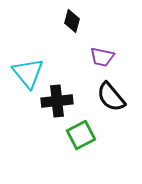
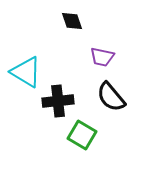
black diamond: rotated 35 degrees counterclockwise
cyan triangle: moved 2 px left, 1 px up; rotated 20 degrees counterclockwise
black cross: moved 1 px right
green square: moved 1 px right; rotated 32 degrees counterclockwise
